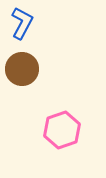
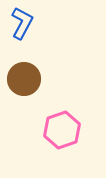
brown circle: moved 2 px right, 10 px down
